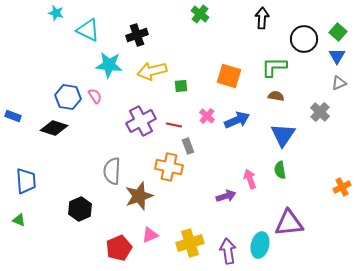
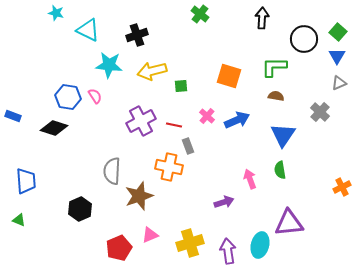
purple arrow at (226, 196): moved 2 px left, 6 px down
